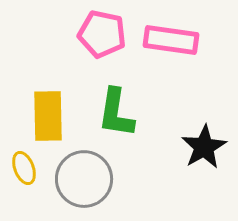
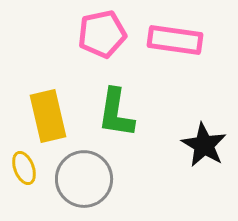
pink pentagon: rotated 24 degrees counterclockwise
pink rectangle: moved 4 px right
yellow rectangle: rotated 12 degrees counterclockwise
black star: moved 2 px up; rotated 12 degrees counterclockwise
